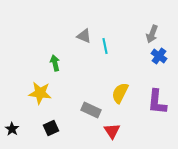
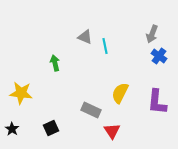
gray triangle: moved 1 px right, 1 px down
yellow star: moved 19 px left
